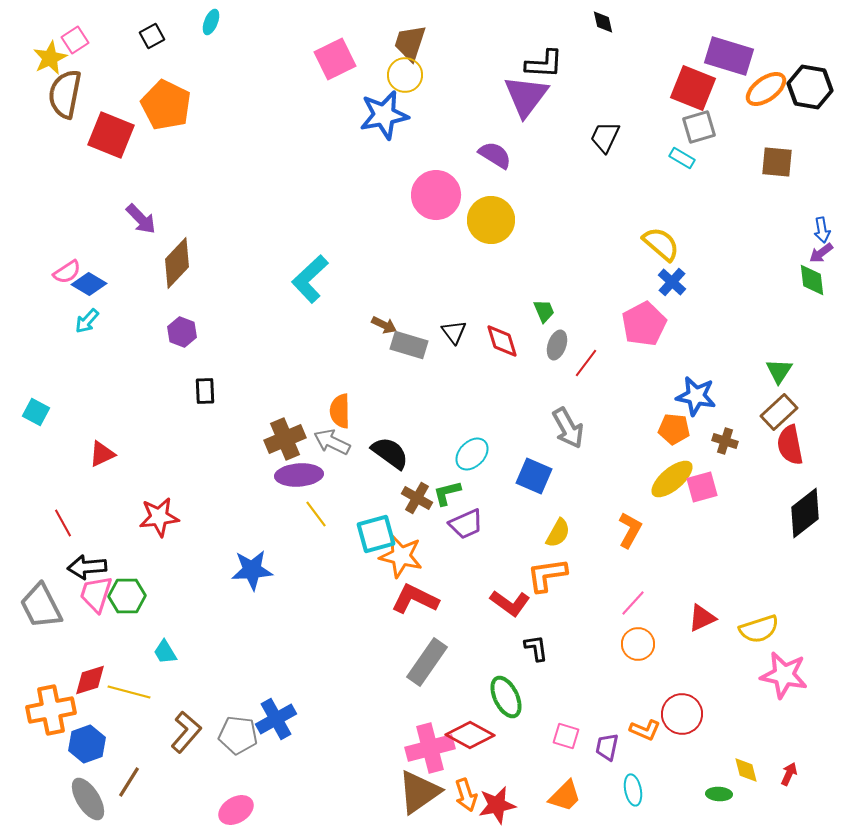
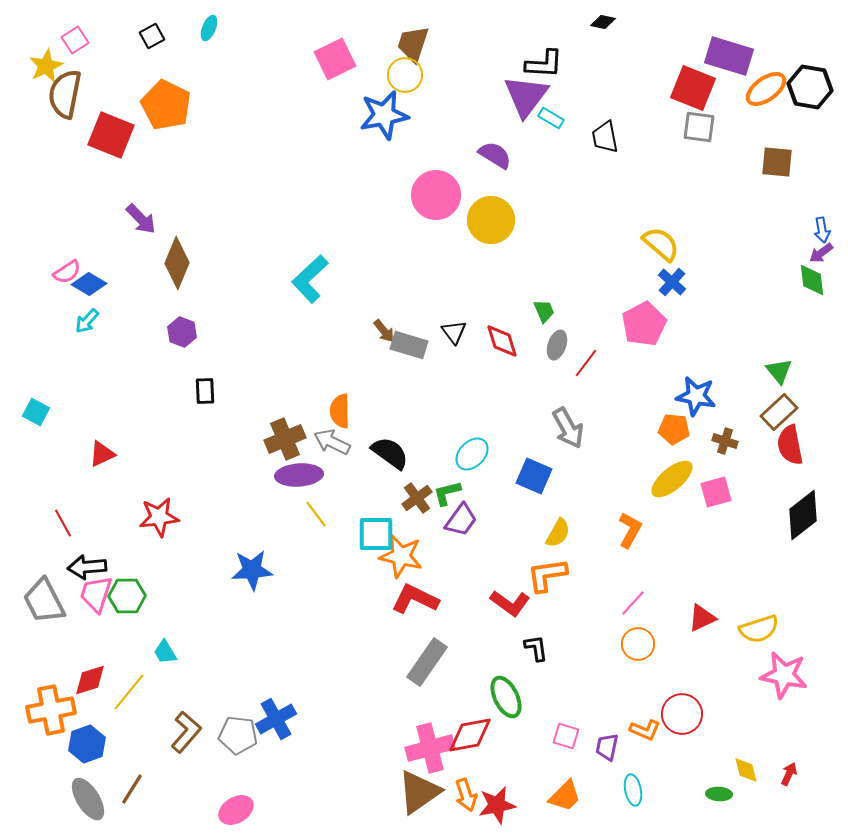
cyan ellipse at (211, 22): moved 2 px left, 6 px down
black diamond at (603, 22): rotated 65 degrees counterclockwise
brown trapezoid at (410, 43): moved 3 px right, 1 px down
yellow star at (50, 58): moved 4 px left, 8 px down
gray square at (699, 127): rotated 24 degrees clockwise
black trapezoid at (605, 137): rotated 36 degrees counterclockwise
cyan rectangle at (682, 158): moved 131 px left, 40 px up
brown diamond at (177, 263): rotated 21 degrees counterclockwise
brown arrow at (384, 325): moved 6 px down; rotated 25 degrees clockwise
green triangle at (779, 371): rotated 12 degrees counterclockwise
pink square at (702, 487): moved 14 px right, 5 px down
brown cross at (417, 498): rotated 24 degrees clockwise
black diamond at (805, 513): moved 2 px left, 2 px down
purple trapezoid at (466, 524): moved 5 px left, 4 px up; rotated 30 degrees counterclockwise
cyan square at (376, 534): rotated 15 degrees clockwise
gray trapezoid at (41, 606): moved 3 px right, 5 px up
yellow line at (129, 692): rotated 66 degrees counterclockwise
red diamond at (470, 735): rotated 39 degrees counterclockwise
brown line at (129, 782): moved 3 px right, 7 px down
